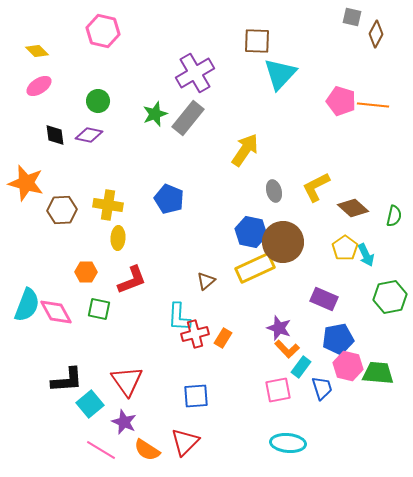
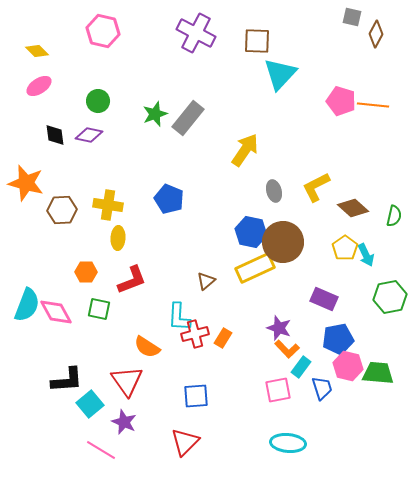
purple cross at (195, 73): moved 1 px right, 40 px up; rotated 33 degrees counterclockwise
orange semicircle at (147, 450): moved 103 px up
